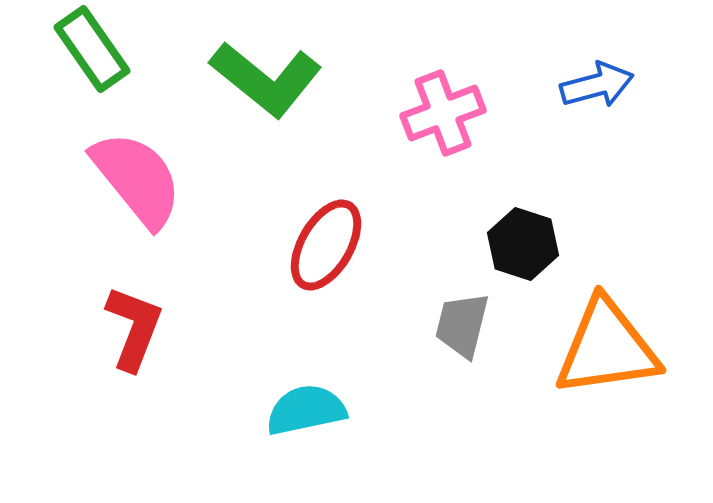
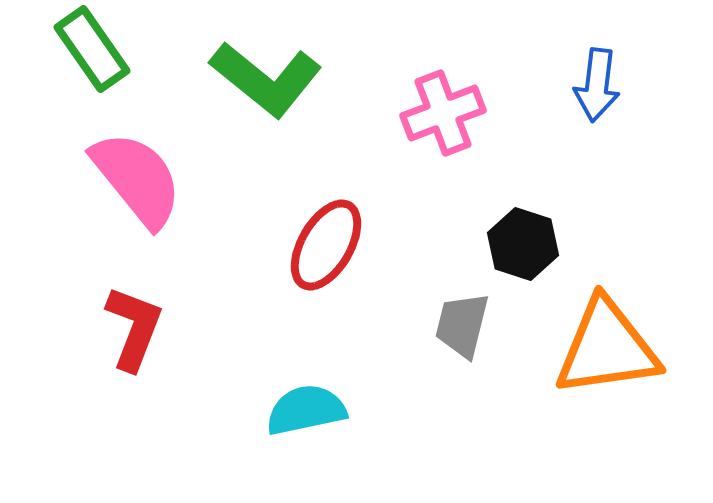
blue arrow: rotated 112 degrees clockwise
